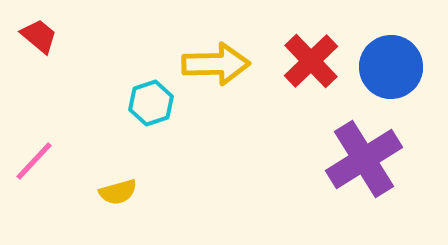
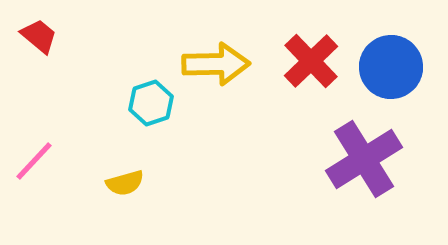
yellow semicircle: moved 7 px right, 9 px up
